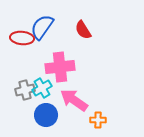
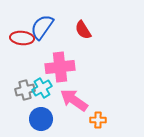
blue circle: moved 5 px left, 4 px down
